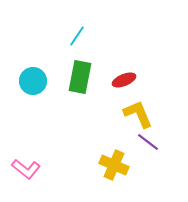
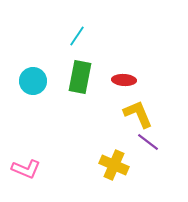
red ellipse: rotated 25 degrees clockwise
pink L-shape: rotated 16 degrees counterclockwise
